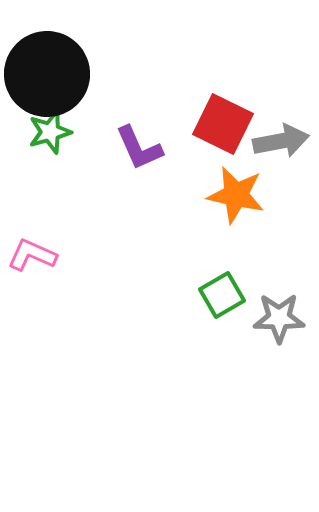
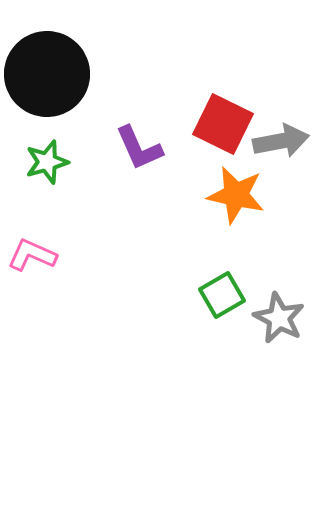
green star: moved 3 px left, 30 px down
gray star: rotated 27 degrees clockwise
